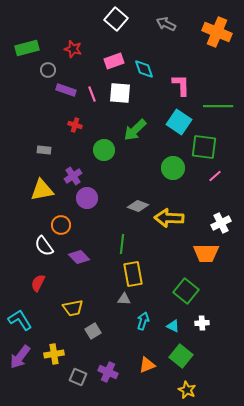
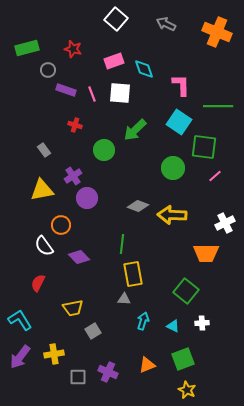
gray rectangle at (44, 150): rotated 48 degrees clockwise
yellow arrow at (169, 218): moved 3 px right, 3 px up
white cross at (221, 223): moved 4 px right
green square at (181, 356): moved 2 px right, 3 px down; rotated 30 degrees clockwise
gray square at (78, 377): rotated 24 degrees counterclockwise
